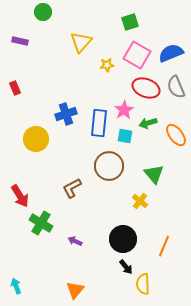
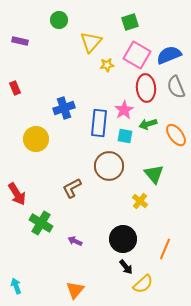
green circle: moved 16 px right, 8 px down
yellow triangle: moved 10 px right
blue semicircle: moved 2 px left, 2 px down
red ellipse: rotated 64 degrees clockwise
blue cross: moved 2 px left, 6 px up
green arrow: moved 1 px down
red arrow: moved 3 px left, 2 px up
orange line: moved 1 px right, 3 px down
yellow semicircle: rotated 130 degrees counterclockwise
